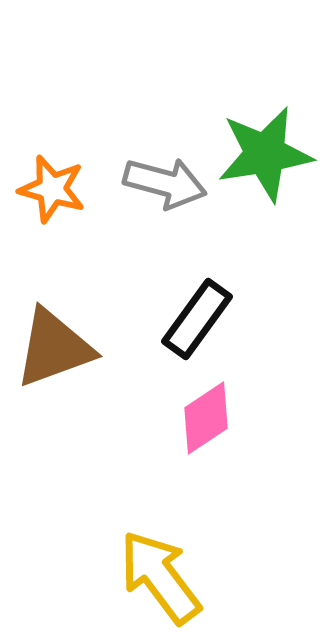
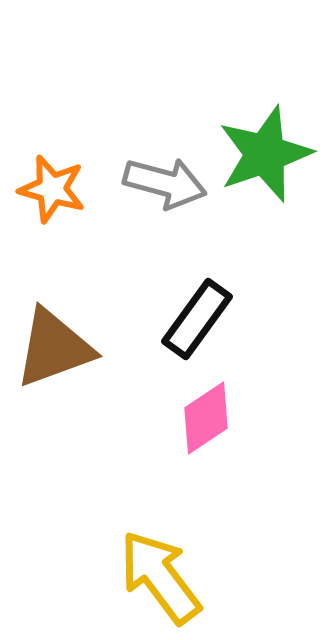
green star: rotated 10 degrees counterclockwise
